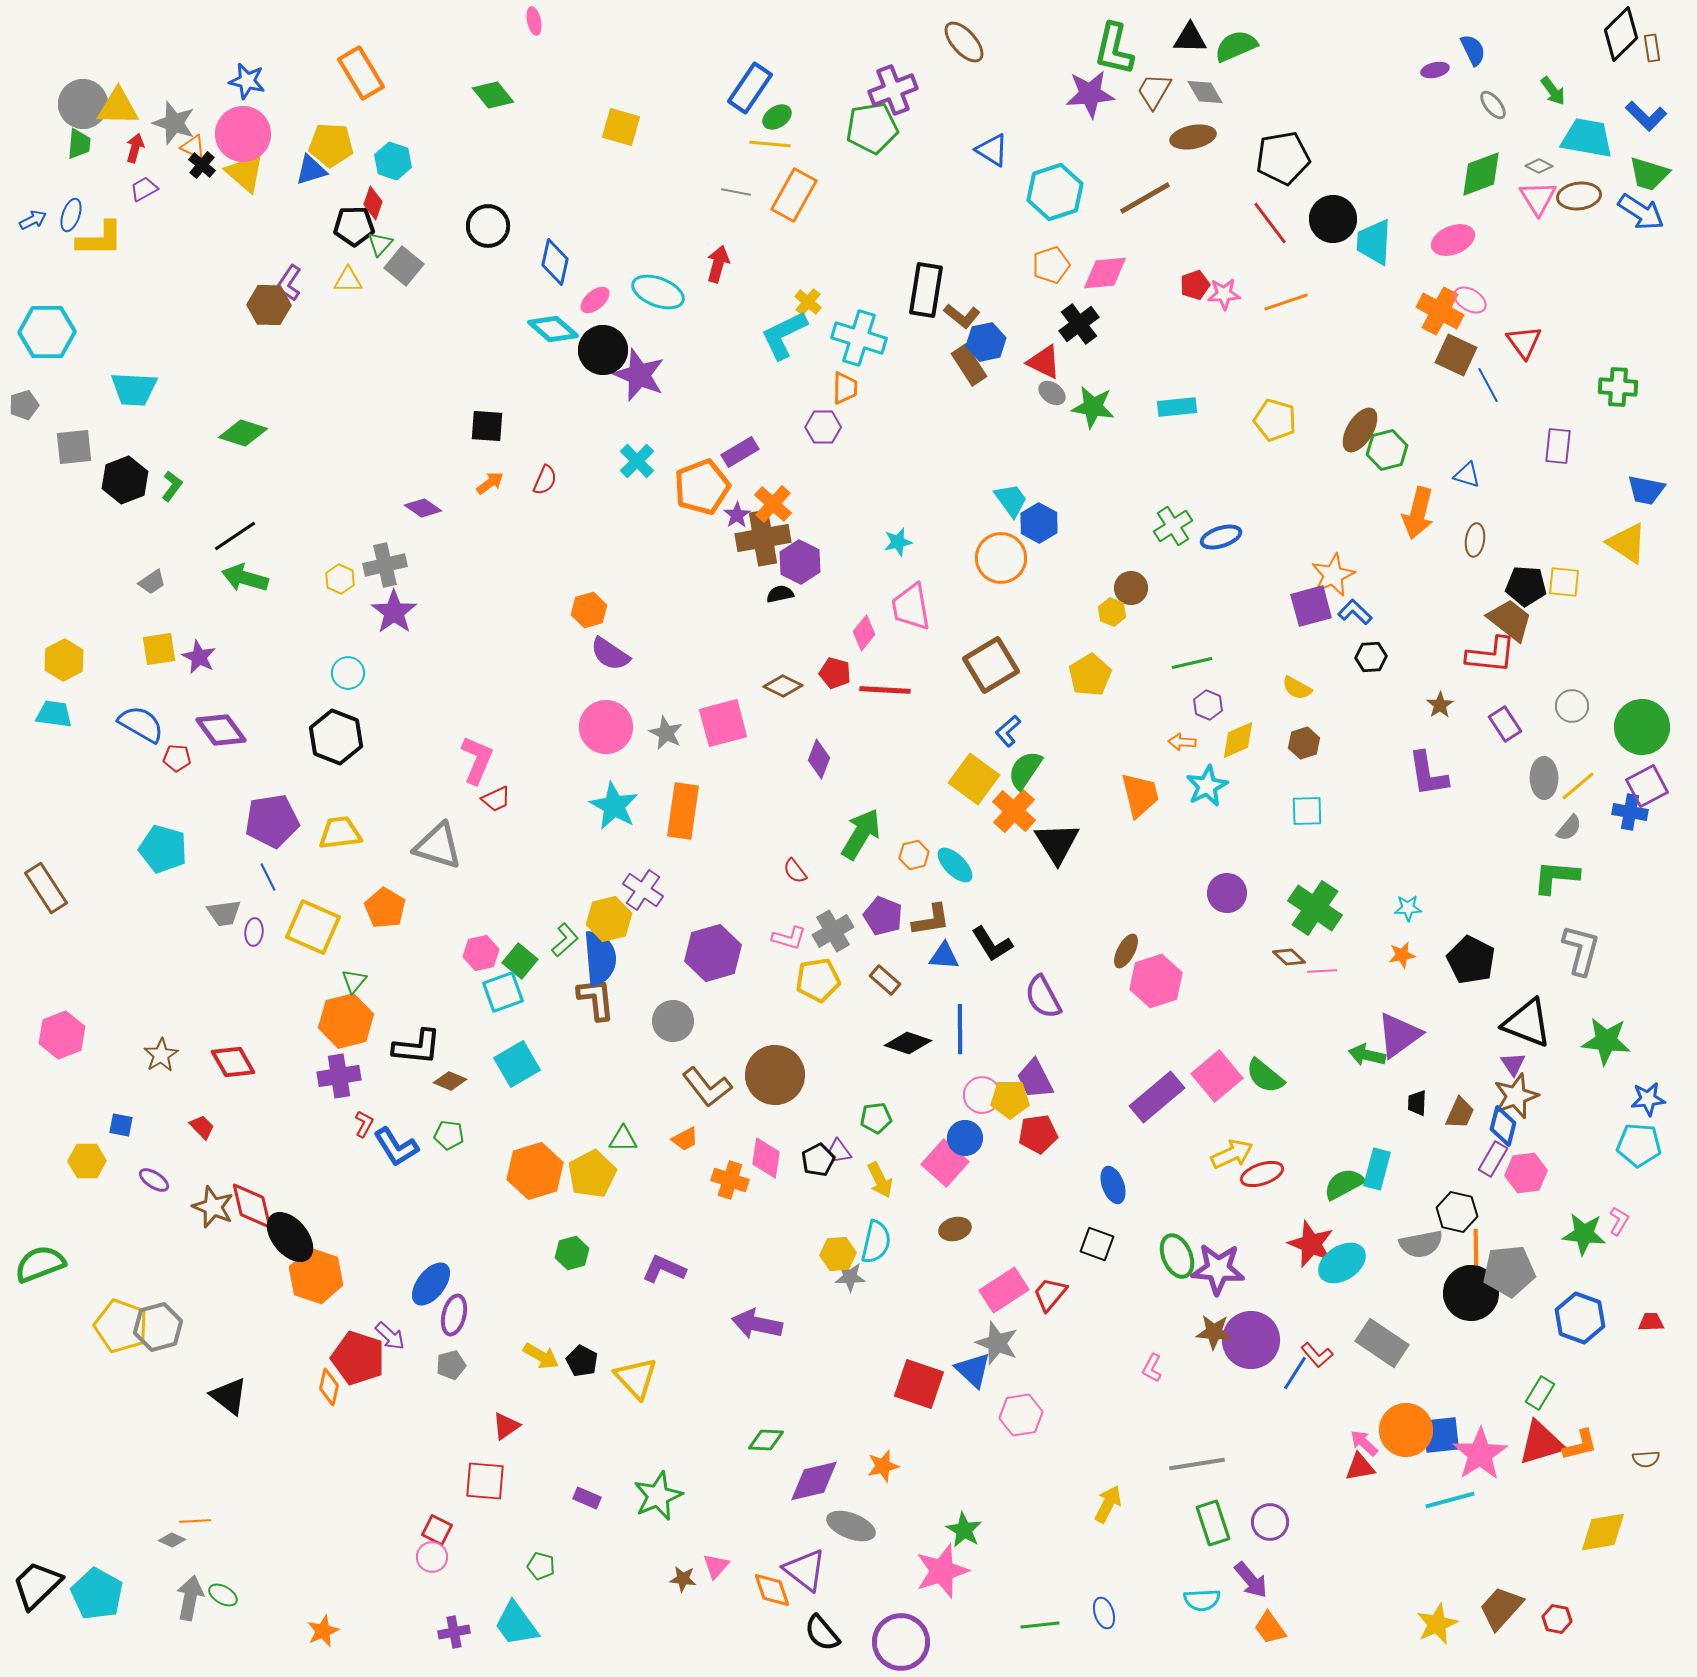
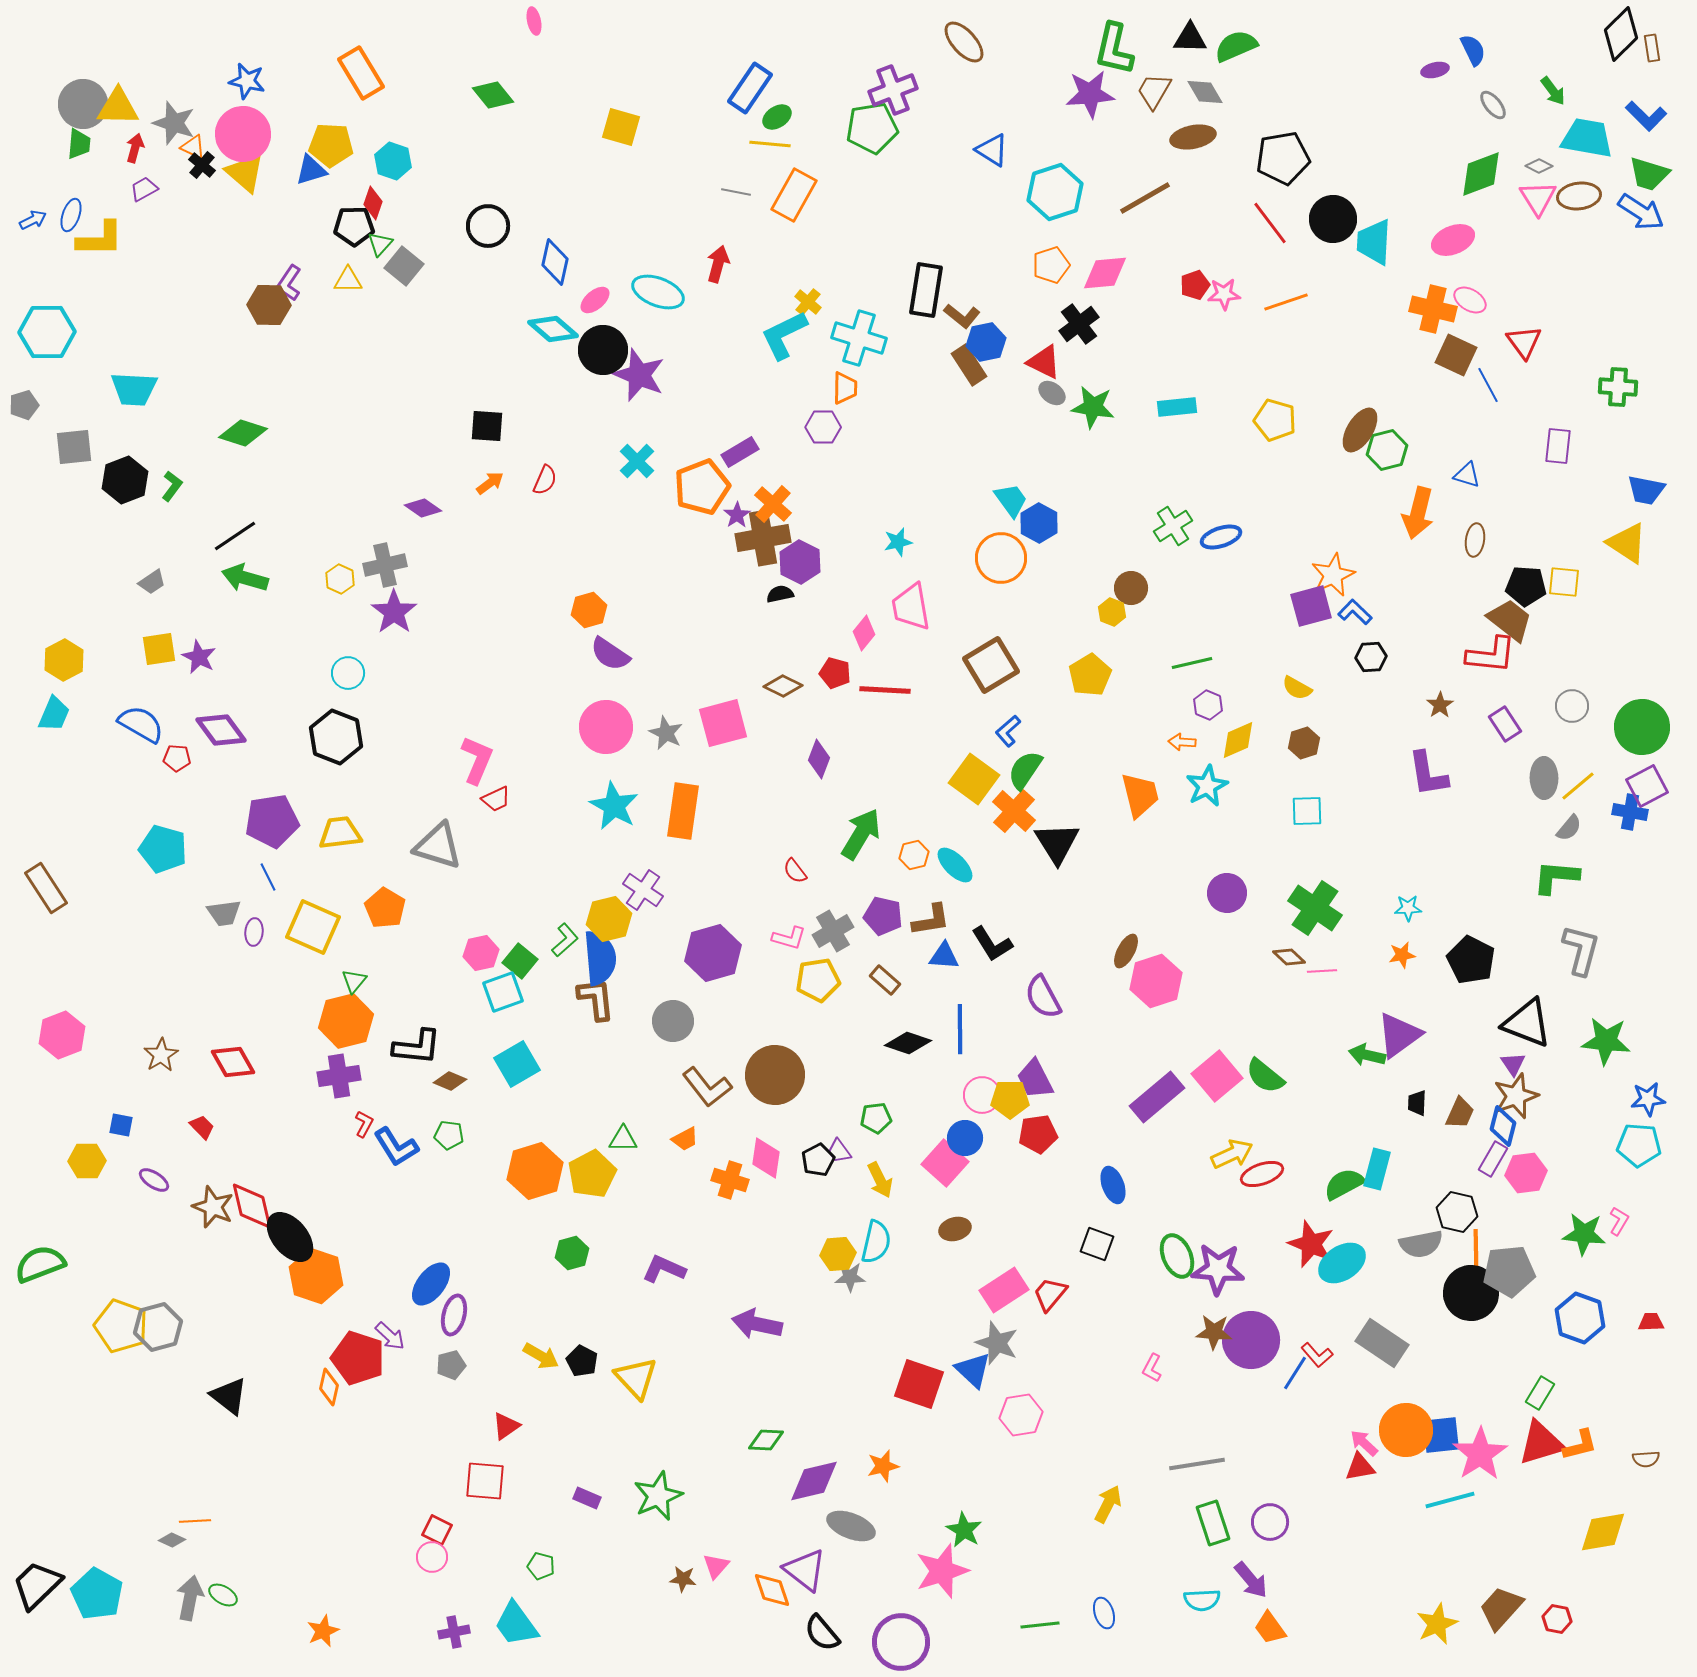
orange cross at (1440, 311): moved 7 px left, 2 px up; rotated 15 degrees counterclockwise
cyan trapezoid at (54, 714): rotated 105 degrees clockwise
purple pentagon at (883, 916): rotated 9 degrees counterclockwise
